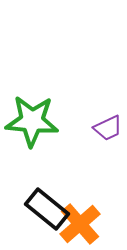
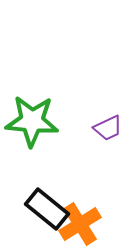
orange cross: rotated 9 degrees clockwise
